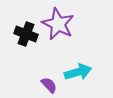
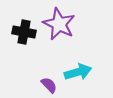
purple star: moved 1 px right
black cross: moved 2 px left, 2 px up; rotated 10 degrees counterclockwise
